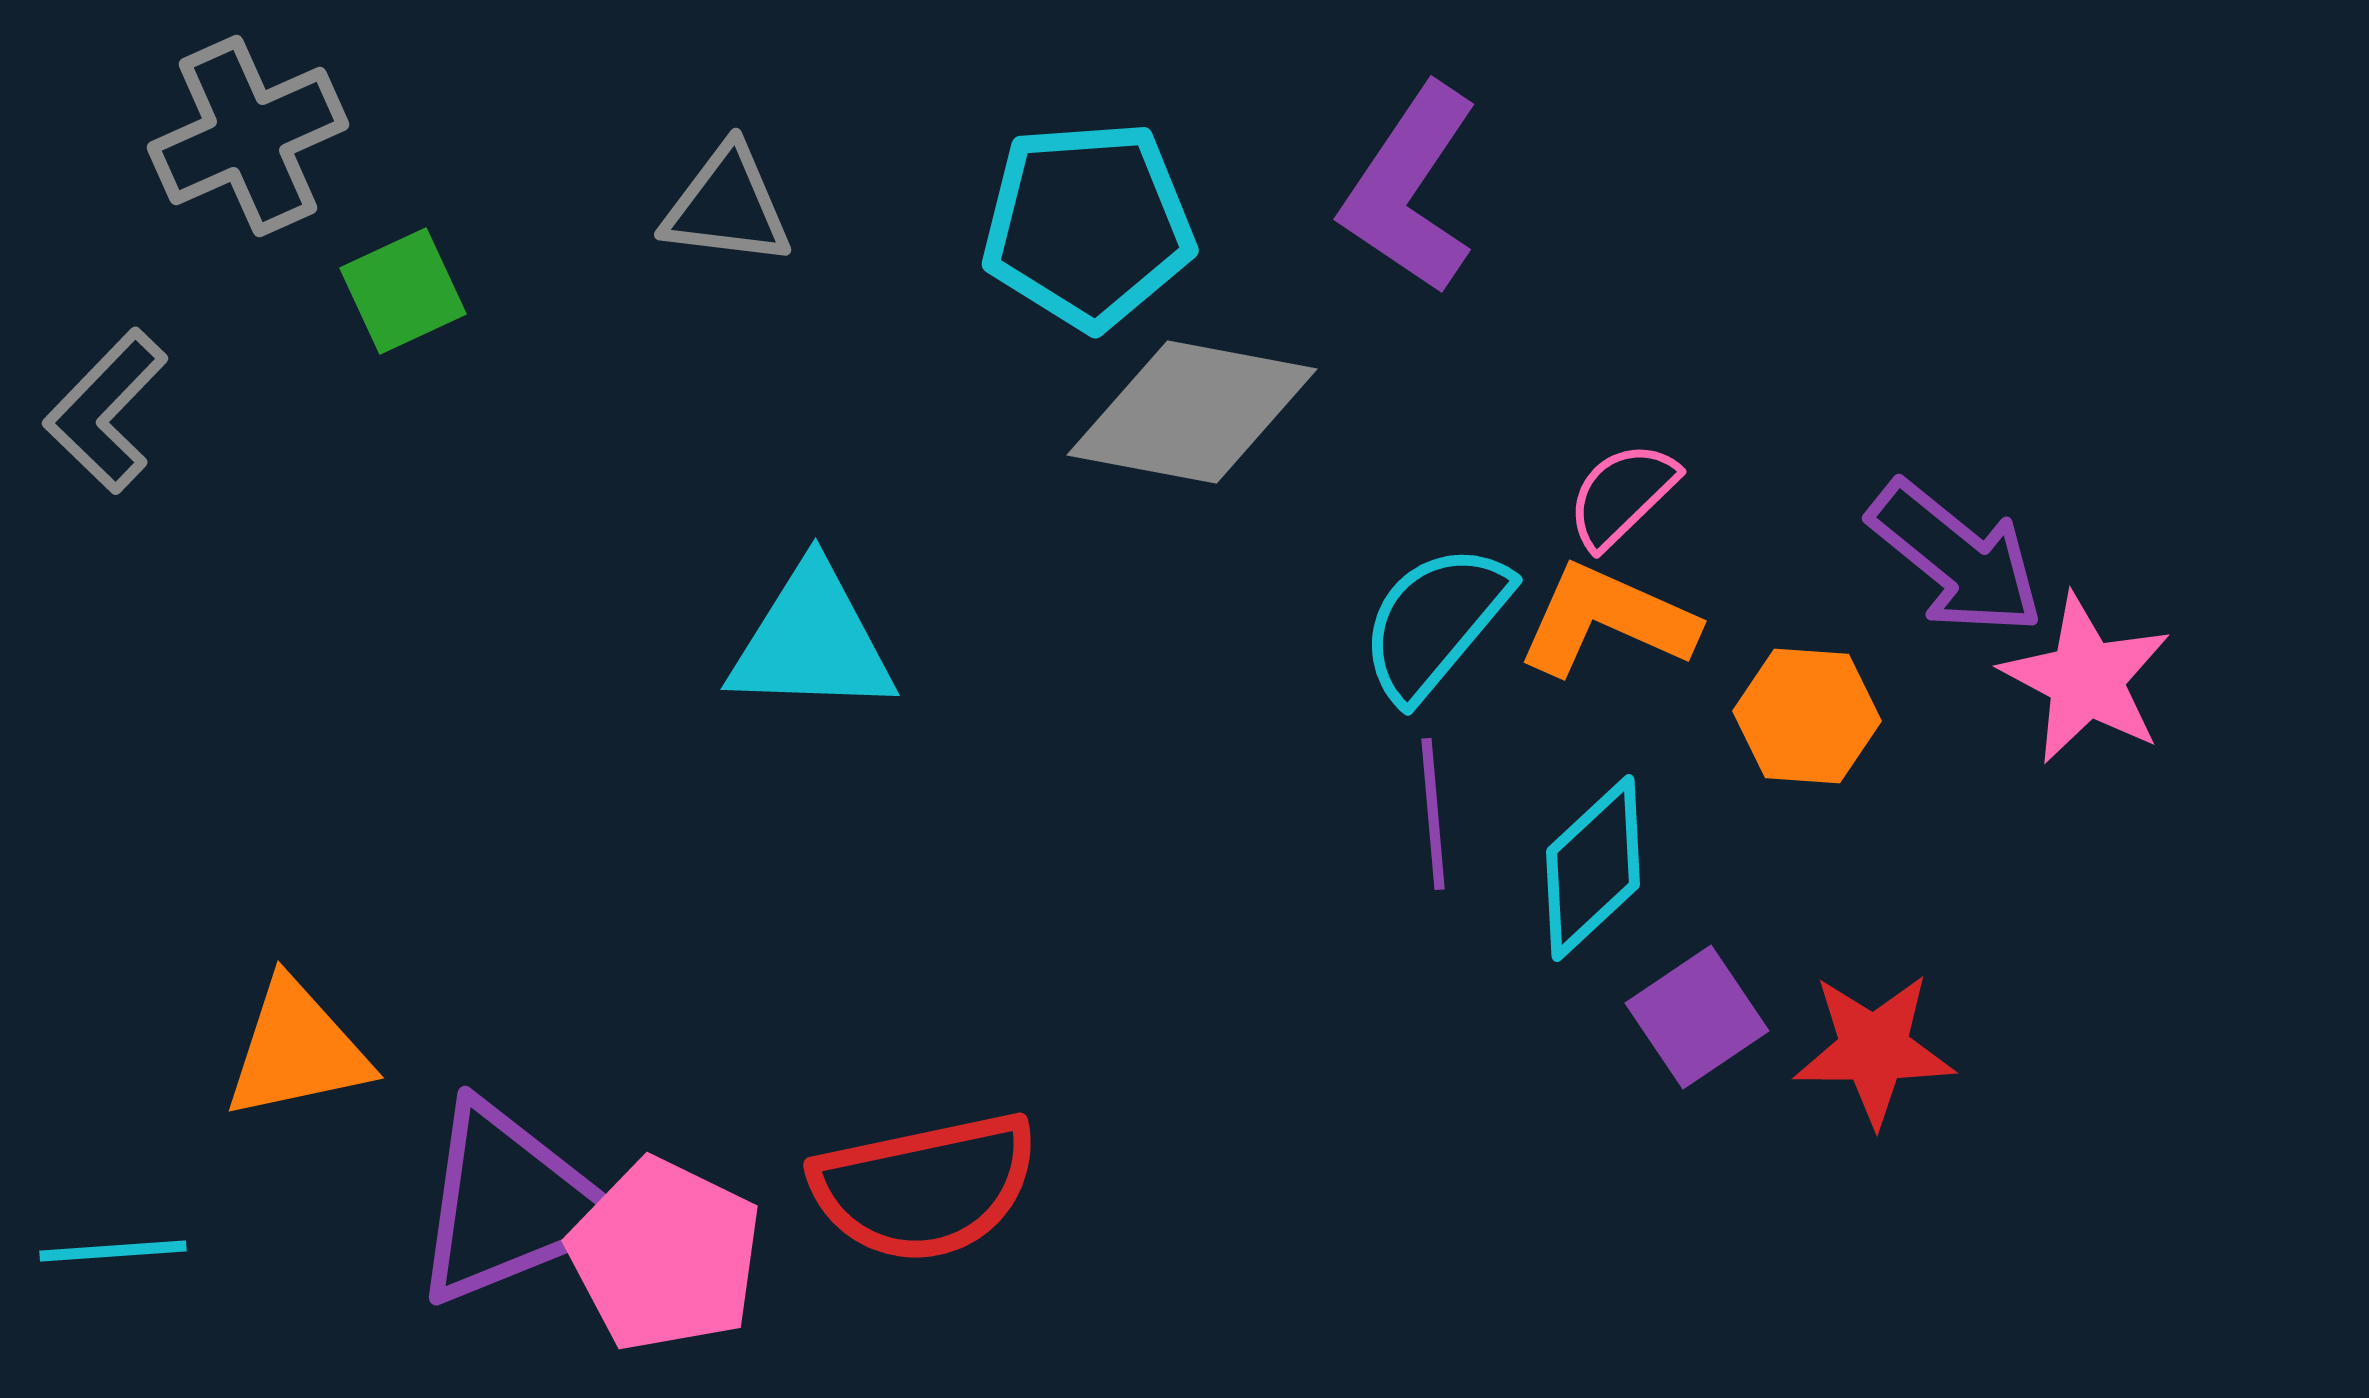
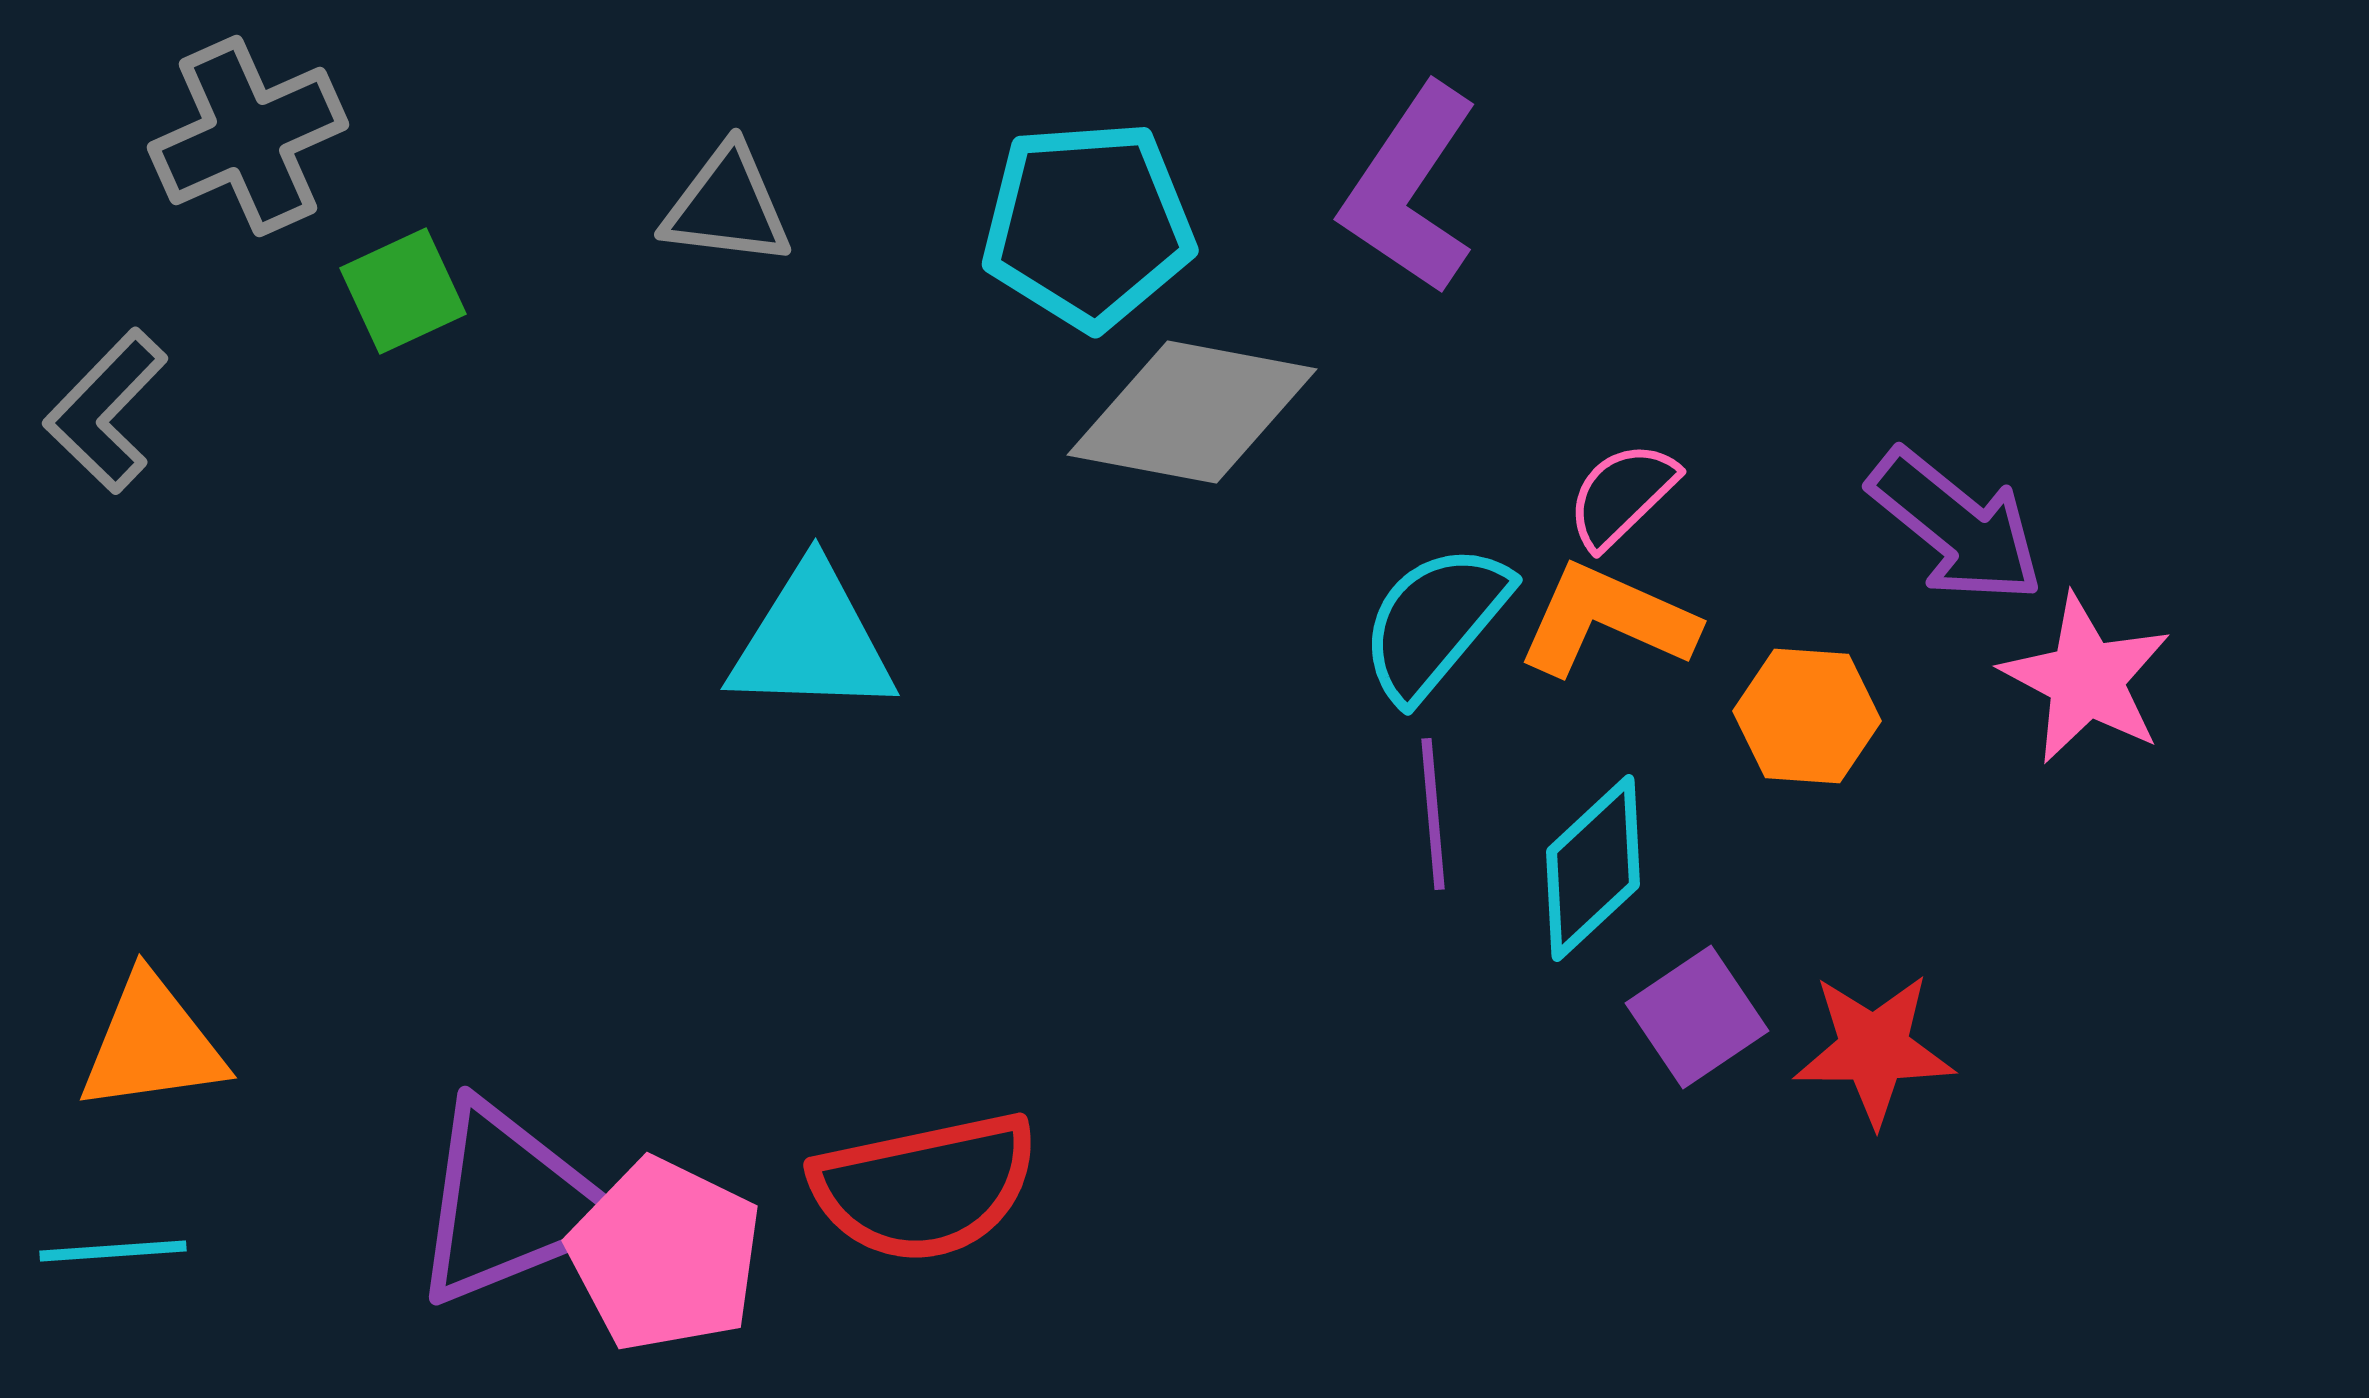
purple arrow: moved 32 px up
orange triangle: moved 145 px left, 6 px up; rotated 4 degrees clockwise
